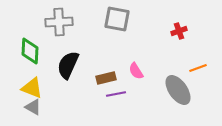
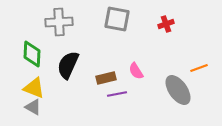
red cross: moved 13 px left, 7 px up
green diamond: moved 2 px right, 3 px down
orange line: moved 1 px right
yellow triangle: moved 2 px right
purple line: moved 1 px right
